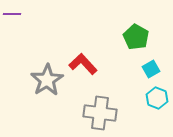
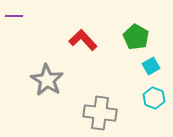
purple line: moved 2 px right, 2 px down
red L-shape: moved 24 px up
cyan square: moved 3 px up
gray star: rotated 8 degrees counterclockwise
cyan hexagon: moved 3 px left
